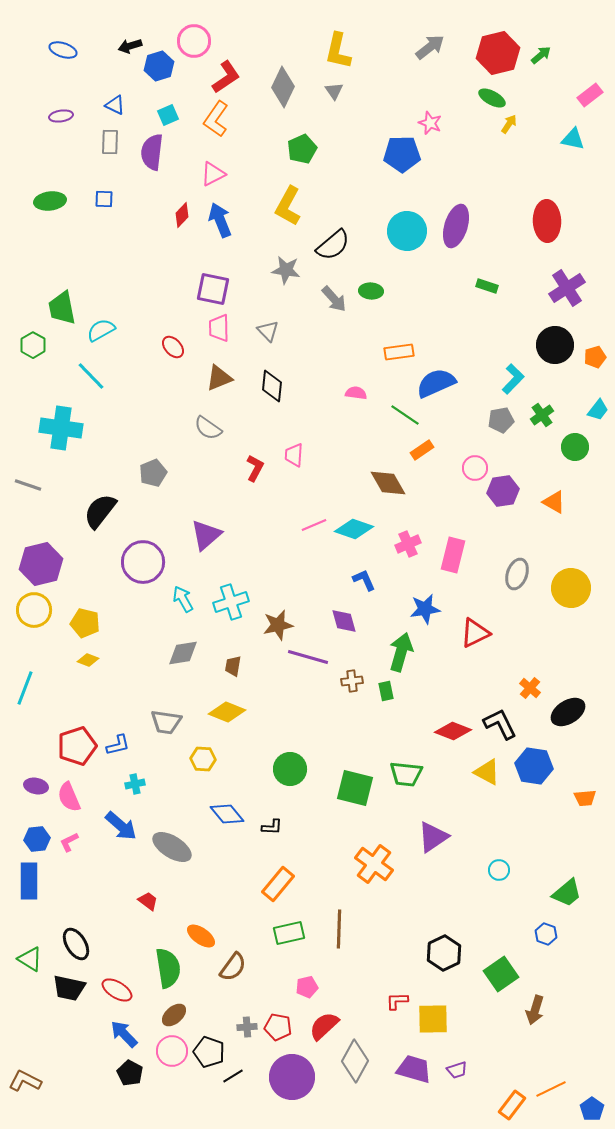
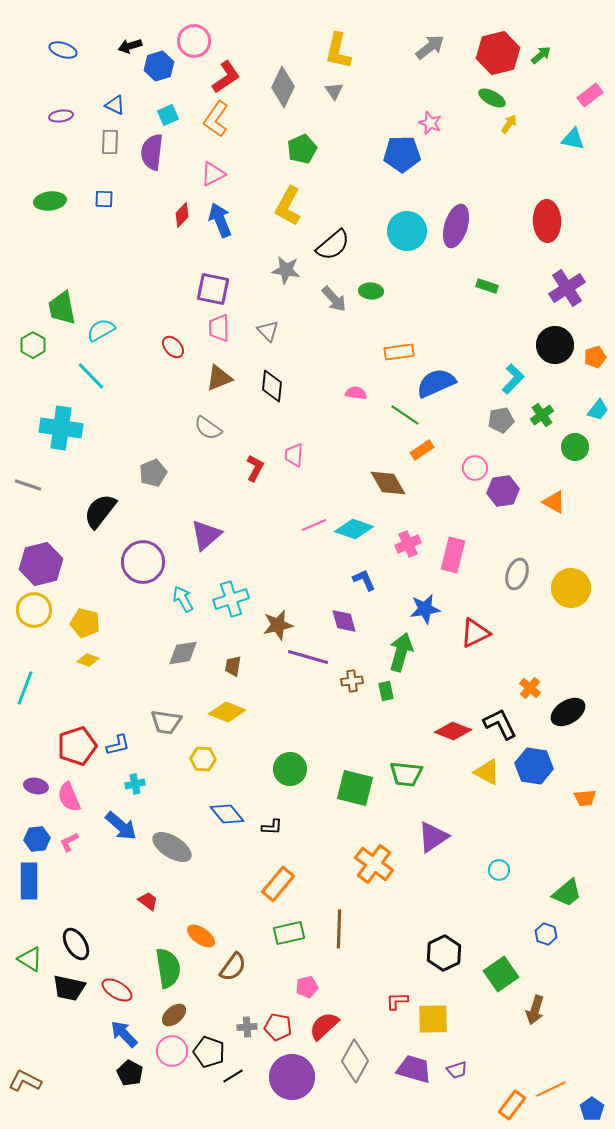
cyan cross at (231, 602): moved 3 px up
